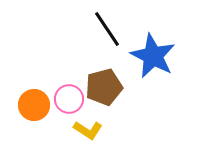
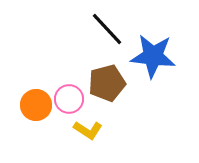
black line: rotated 9 degrees counterclockwise
blue star: rotated 21 degrees counterclockwise
brown pentagon: moved 3 px right, 4 px up
orange circle: moved 2 px right
